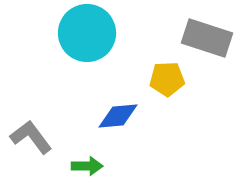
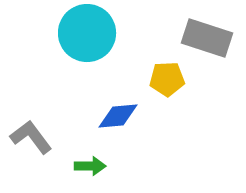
green arrow: moved 3 px right
